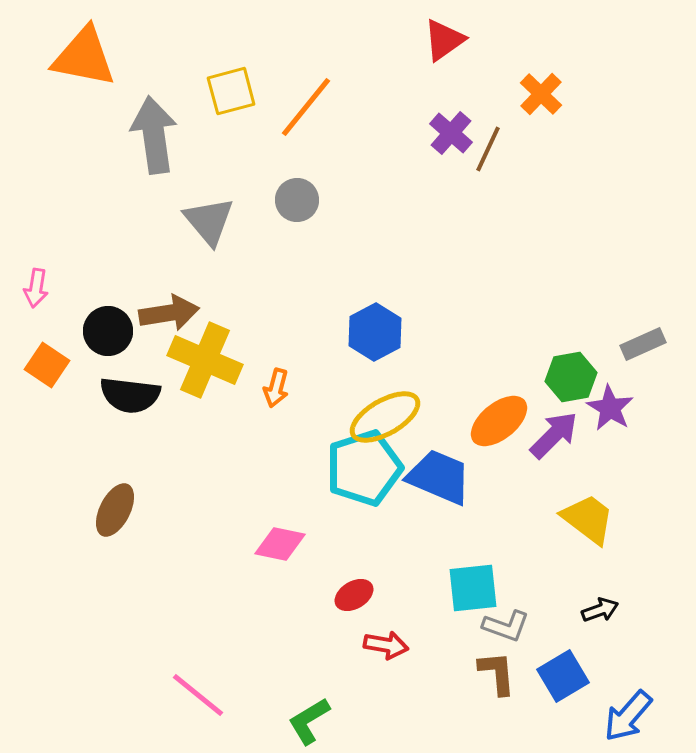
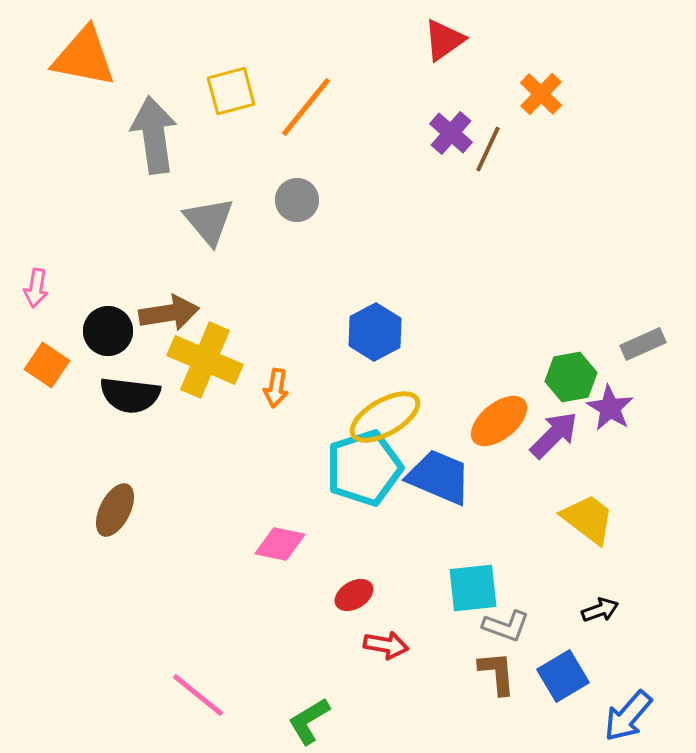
orange arrow: rotated 6 degrees counterclockwise
